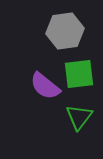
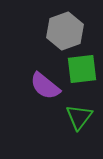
gray hexagon: rotated 12 degrees counterclockwise
green square: moved 3 px right, 5 px up
